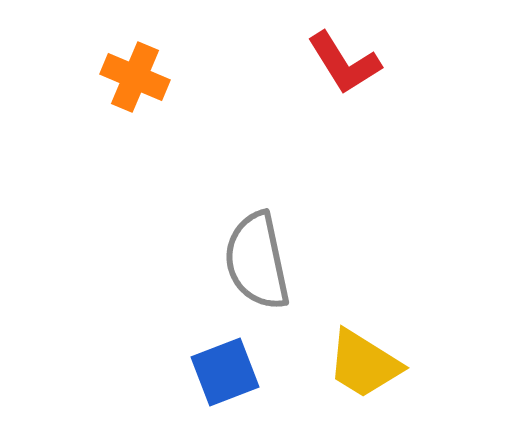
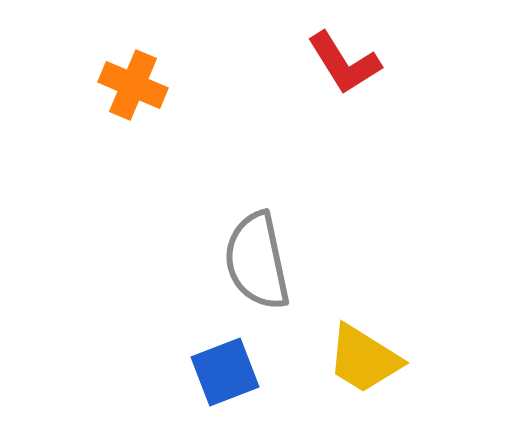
orange cross: moved 2 px left, 8 px down
yellow trapezoid: moved 5 px up
